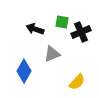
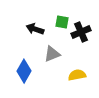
yellow semicircle: moved 7 px up; rotated 144 degrees counterclockwise
